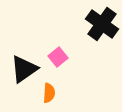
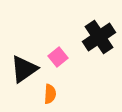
black cross: moved 3 px left, 13 px down; rotated 20 degrees clockwise
orange semicircle: moved 1 px right, 1 px down
